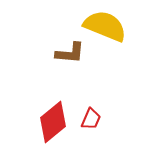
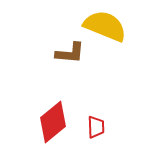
red trapezoid: moved 5 px right, 8 px down; rotated 25 degrees counterclockwise
